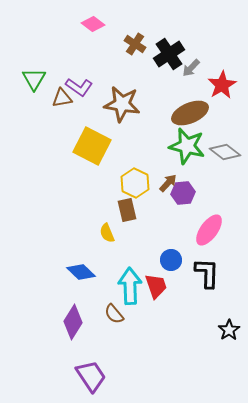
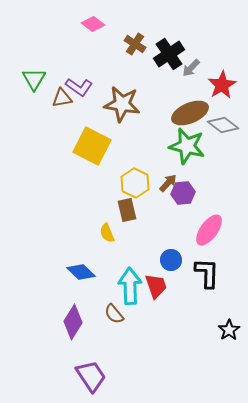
gray diamond: moved 2 px left, 27 px up
